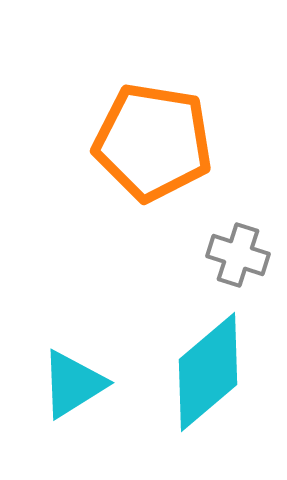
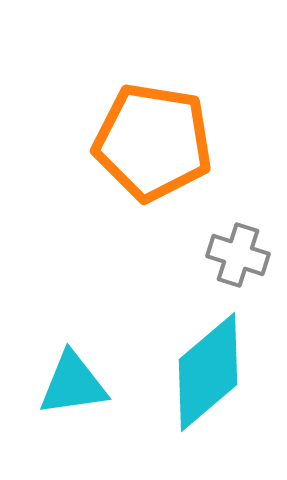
cyan triangle: rotated 24 degrees clockwise
